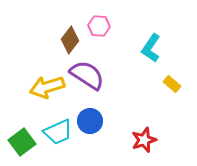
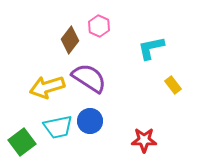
pink hexagon: rotated 20 degrees clockwise
cyan L-shape: rotated 44 degrees clockwise
purple semicircle: moved 2 px right, 3 px down
yellow rectangle: moved 1 px right, 1 px down; rotated 12 degrees clockwise
cyan trapezoid: moved 5 px up; rotated 12 degrees clockwise
red star: rotated 20 degrees clockwise
